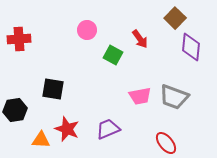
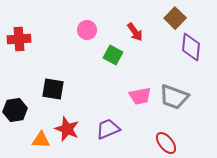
red arrow: moved 5 px left, 7 px up
